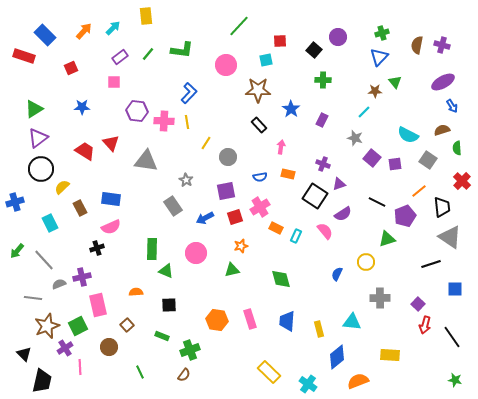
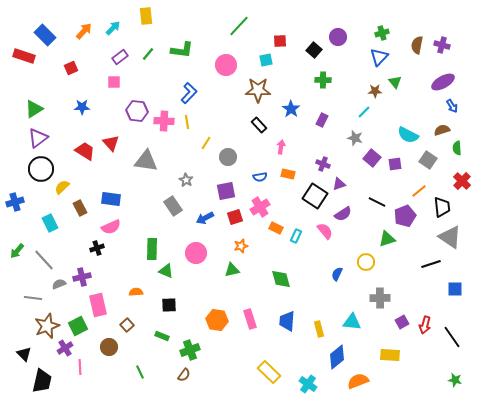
purple square at (418, 304): moved 16 px left, 18 px down; rotated 16 degrees clockwise
